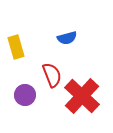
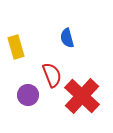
blue semicircle: rotated 90 degrees clockwise
purple circle: moved 3 px right
